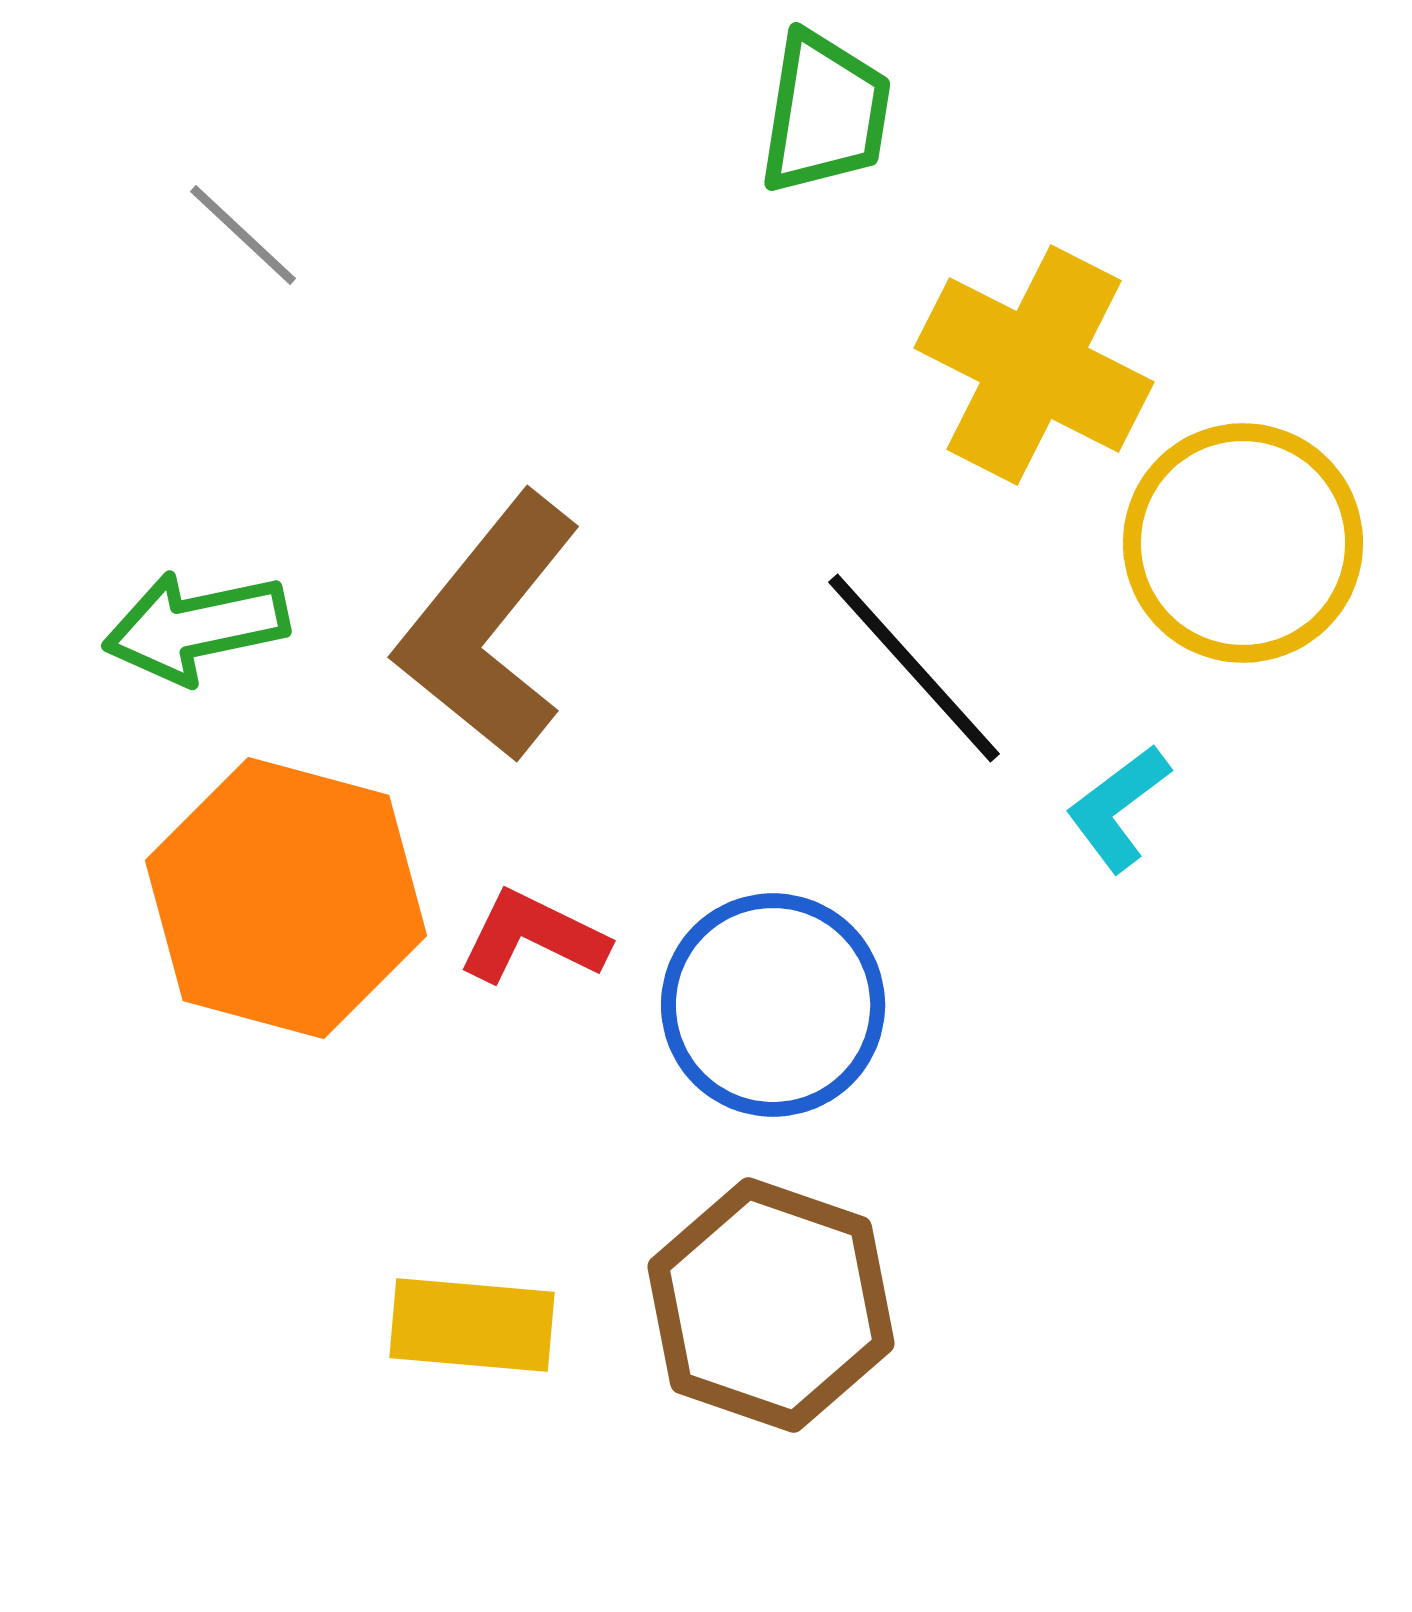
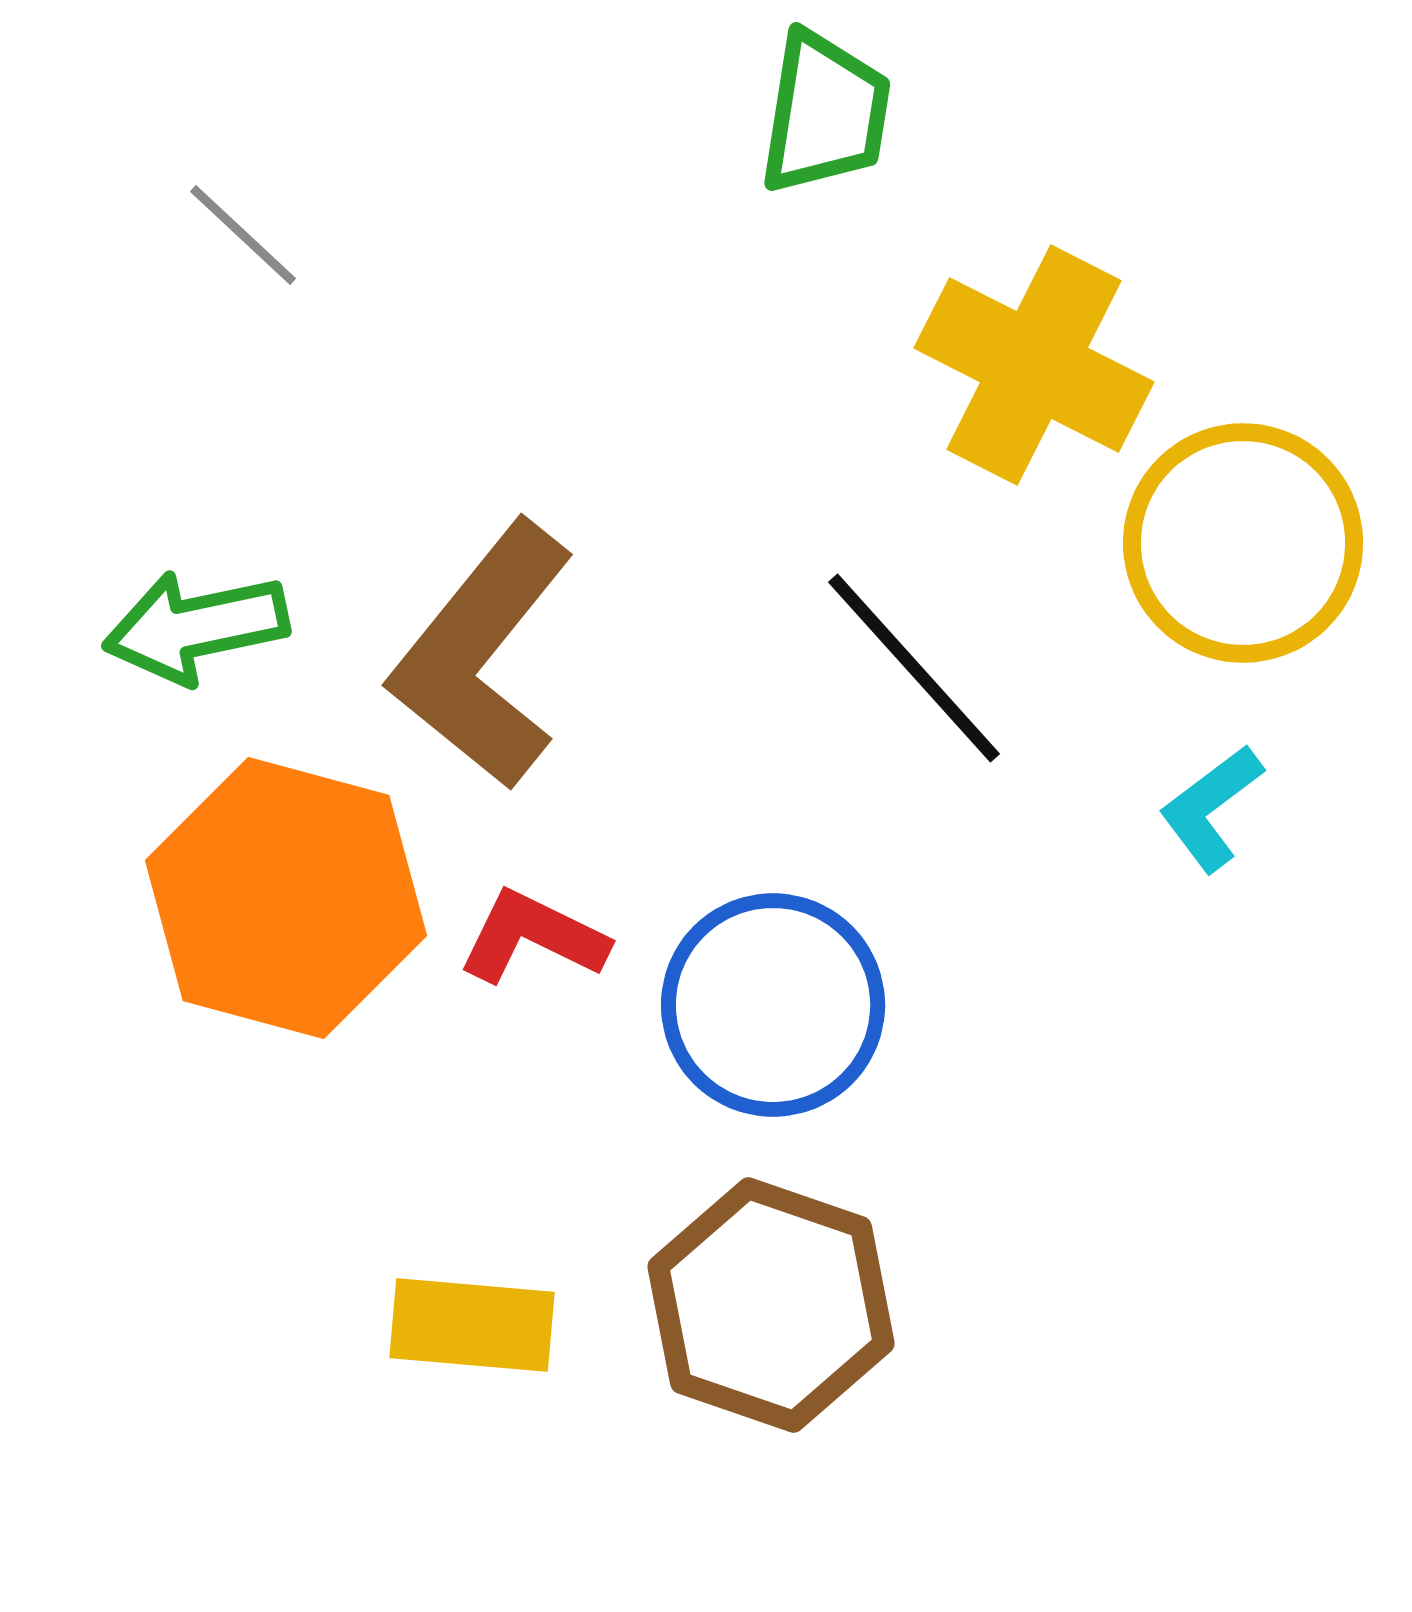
brown L-shape: moved 6 px left, 28 px down
cyan L-shape: moved 93 px right
